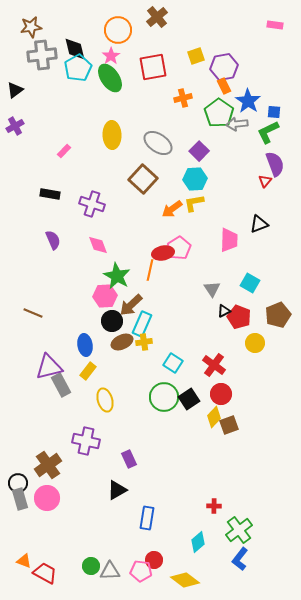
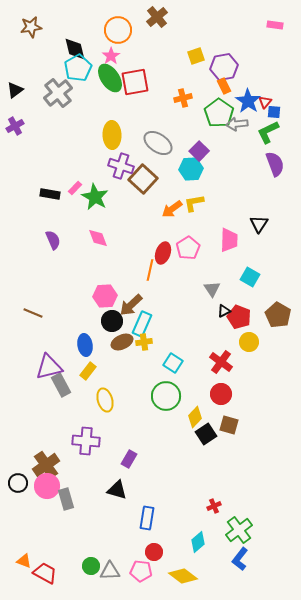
gray cross at (42, 55): moved 16 px right, 38 px down; rotated 32 degrees counterclockwise
red square at (153, 67): moved 18 px left, 15 px down
pink rectangle at (64, 151): moved 11 px right, 37 px down
cyan hexagon at (195, 179): moved 4 px left, 10 px up
red triangle at (265, 181): moved 79 px up
purple cross at (92, 204): moved 29 px right, 38 px up
black triangle at (259, 224): rotated 36 degrees counterclockwise
pink diamond at (98, 245): moved 7 px up
pink pentagon at (179, 248): moved 9 px right
red ellipse at (163, 253): rotated 60 degrees counterclockwise
green star at (117, 276): moved 22 px left, 79 px up
cyan square at (250, 283): moved 6 px up
brown pentagon at (278, 315): rotated 20 degrees counterclockwise
yellow circle at (255, 343): moved 6 px left, 1 px up
red cross at (214, 365): moved 7 px right, 3 px up
green circle at (164, 397): moved 2 px right, 1 px up
black square at (189, 399): moved 17 px right, 35 px down
yellow diamond at (214, 417): moved 19 px left
brown square at (229, 425): rotated 36 degrees clockwise
purple cross at (86, 441): rotated 8 degrees counterclockwise
purple rectangle at (129, 459): rotated 54 degrees clockwise
brown cross at (48, 465): moved 2 px left
black triangle at (117, 490): rotated 45 degrees clockwise
pink circle at (47, 498): moved 12 px up
gray rectangle at (20, 499): moved 46 px right
red cross at (214, 506): rotated 24 degrees counterclockwise
red circle at (154, 560): moved 8 px up
yellow diamond at (185, 580): moved 2 px left, 4 px up
